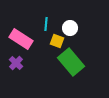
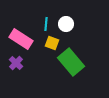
white circle: moved 4 px left, 4 px up
yellow square: moved 5 px left, 2 px down
